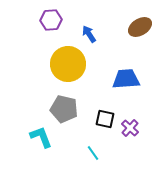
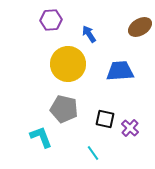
blue trapezoid: moved 6 px left, 8 px up
